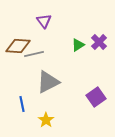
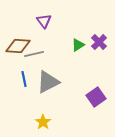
blue line: moved 2 px right, 25 px up
yellow star: moved 3 px left, 2 px down
